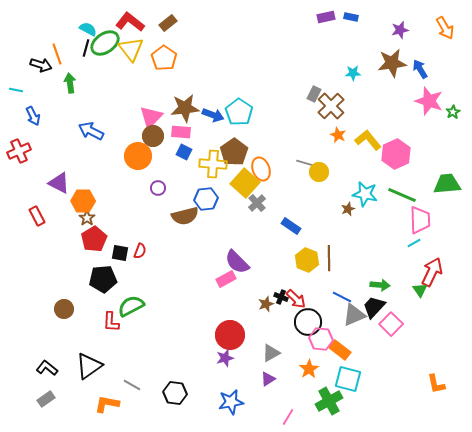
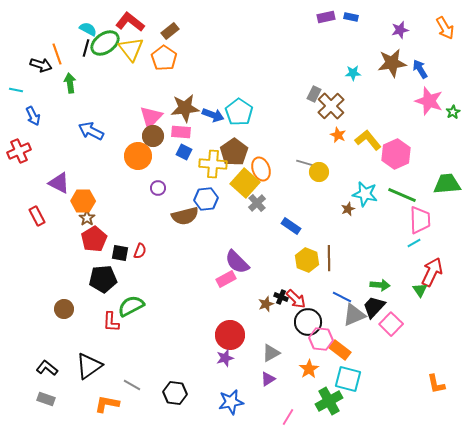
brown rectangle at (168, 23): moved 2 px right, 8 px down
gray rectangle at (46, 399): rotated 54 degrees clockwise
